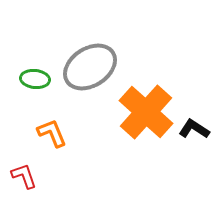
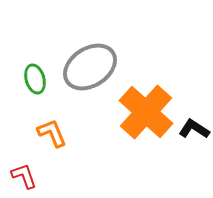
green ellipse: rotated 68 degrees clockwise
